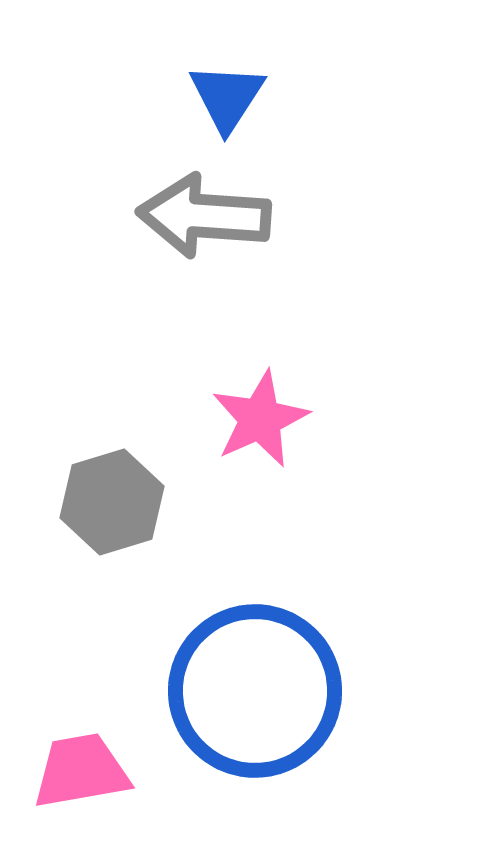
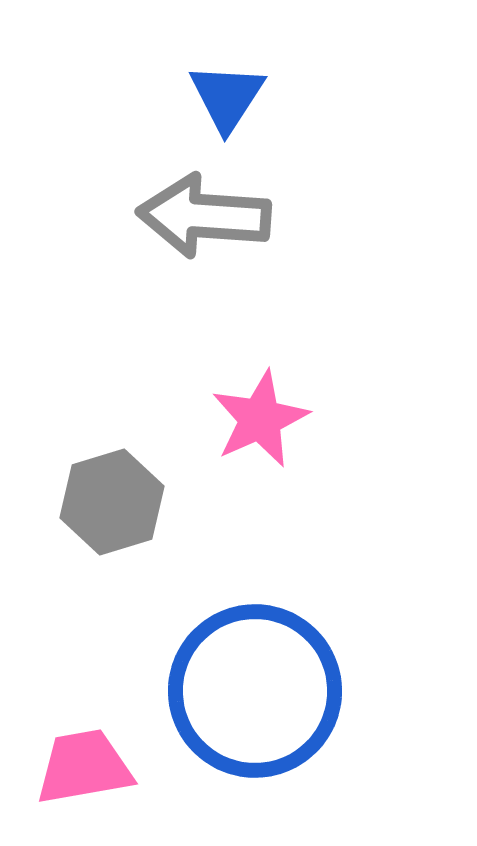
pink trapezoid: moved 3 px right, 4 px up
